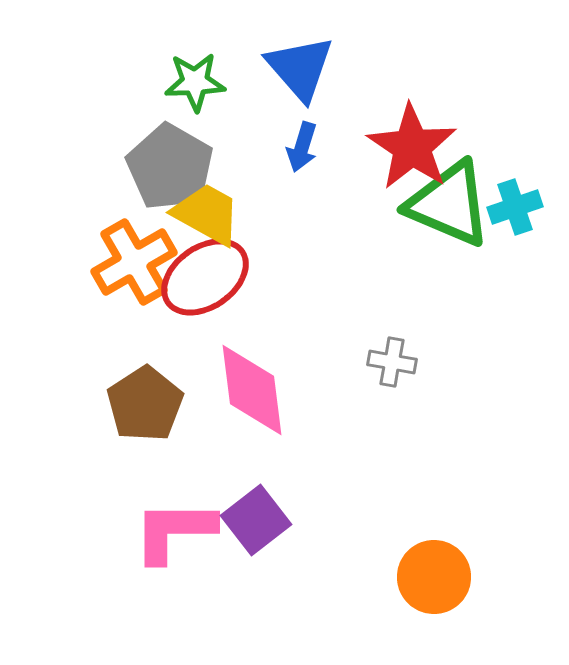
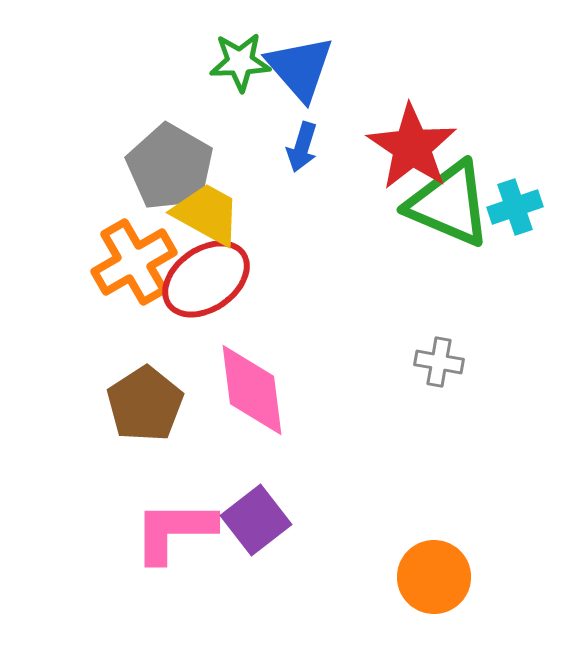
green star: moved 45 px right, 20 px up
red ellipse: moved 1 px right, 2 px down
gray cross: moved 47 px right
